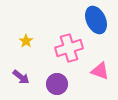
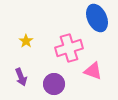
blue ellipse: moved 1 px right, 2 px up
pink triangle: moved 7 px left
purple arrow: rotated 30 degrees clockwise
purple circle: moved 3 px left
